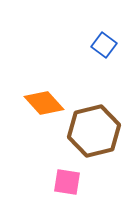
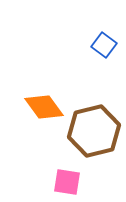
orange diamond: moved 4 px down; rotated 6 degrees clockwise
